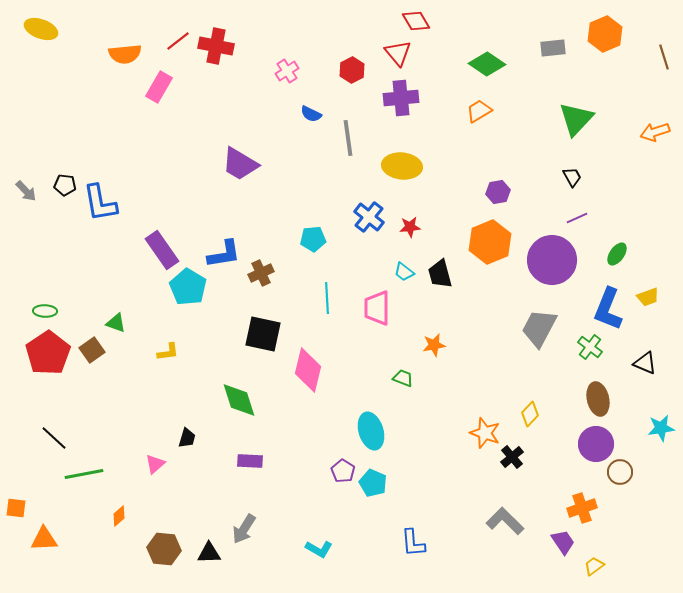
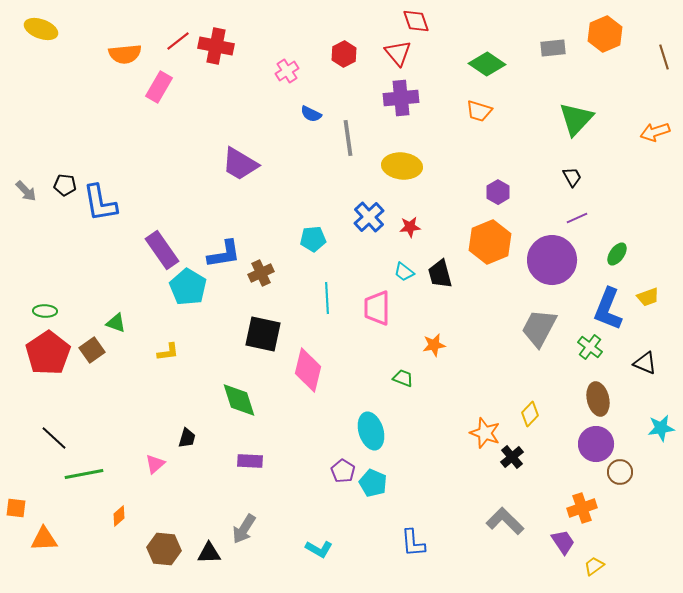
red diamond at (416, 21): rotated 12 degrees clockwise
red hexagon at (352, 70): moved 8 px left, 16 px up
orange trapezoid at (479, 111): rotated 132 degrees counterclockwise
purple hexagon at (498, 192): rotated 20 degrees counterclockwise
blue cross at (369, 217): rotated 8 degrees clockwise
